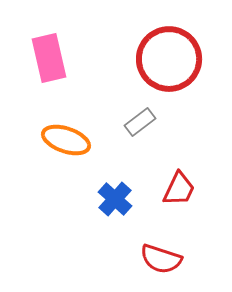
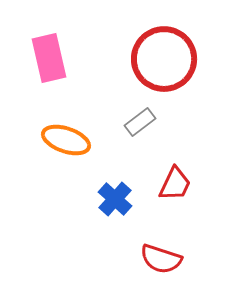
red circle: moved 5 px left
red trapezoid: moved 4 px left, 5 px up
